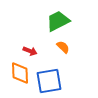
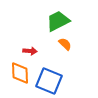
orange semicircle: moved 2 px right, 3 px up
red arrow: rotated 16 degrees counterclockwise
blue square: rotated 32 degrees clockwise
